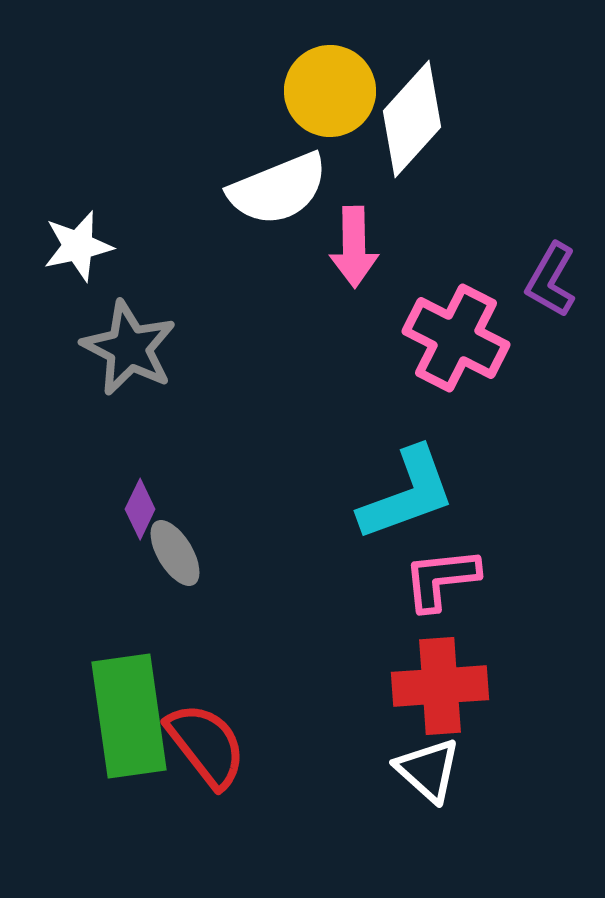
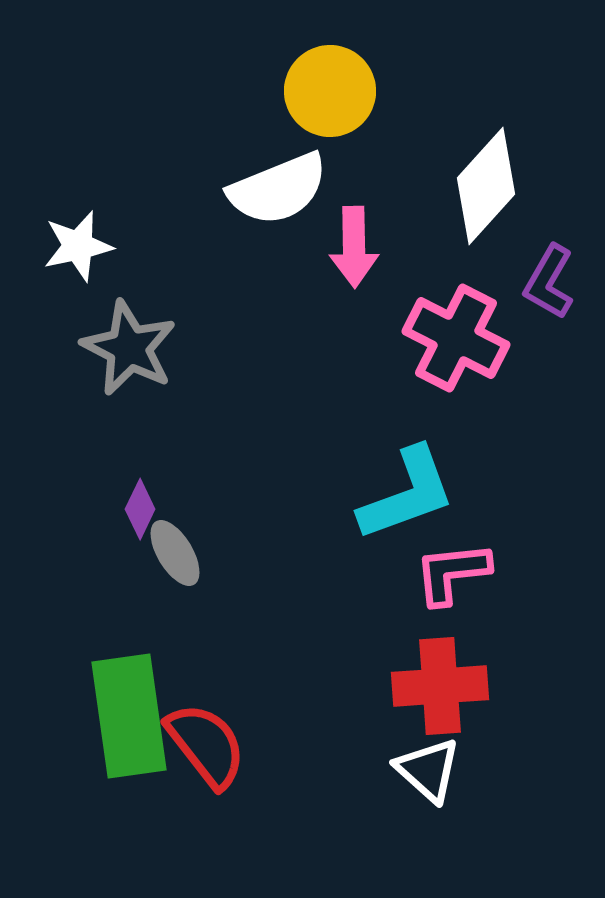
white diamond: moved 74 px right, 67 px down
purple L-shape: moved 2 px left, 2 px down
pink L-shape: moved 11 px right, 6 px up
